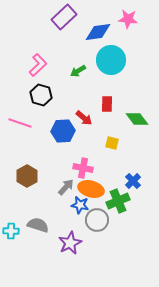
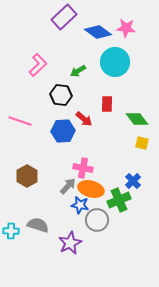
pink star: moved 2 px left, 9 px down
blue diamond: rotated 44 degrees clockwise
cyan circle: moved 4 px right, 2 px down
black hexagon: moved 20 px right; rotated 10 degrees counterclockwise
red arrow: moved 1 px down
pink line: moved 2 px up
yellow square: moved 30 px right
gray arrow: moved 2 px right, 1 px up
green cross: moved 1 px right, 1 px up
